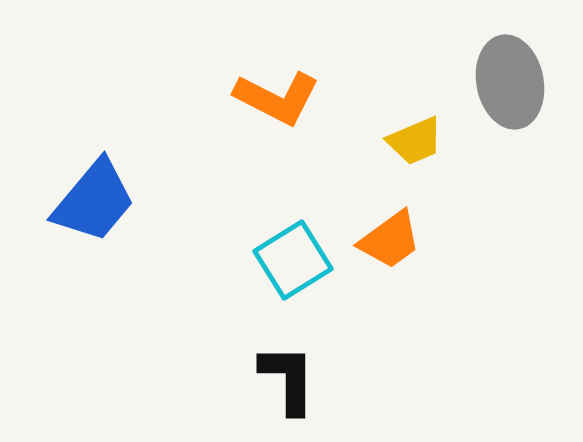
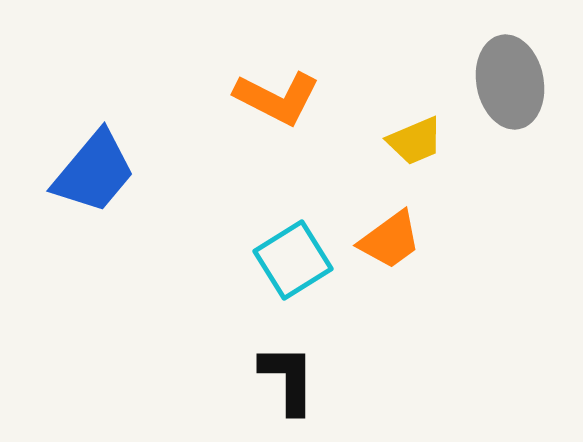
blue trapezoid: moved 29 px up
